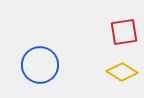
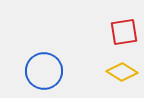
blue circle: moved 4 px right, 6 px down
